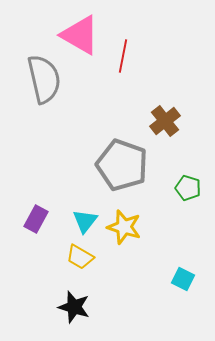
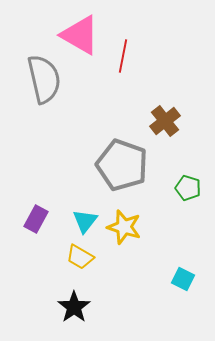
black star: rotated 20 degrees clockwise
